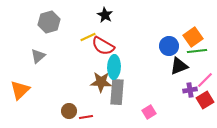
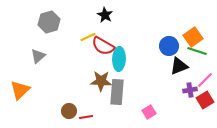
green line: rotated 24 degrees clockwise
cyan ellipse: moved 5 px right, 8 px up
brown star: moved 1 px up
